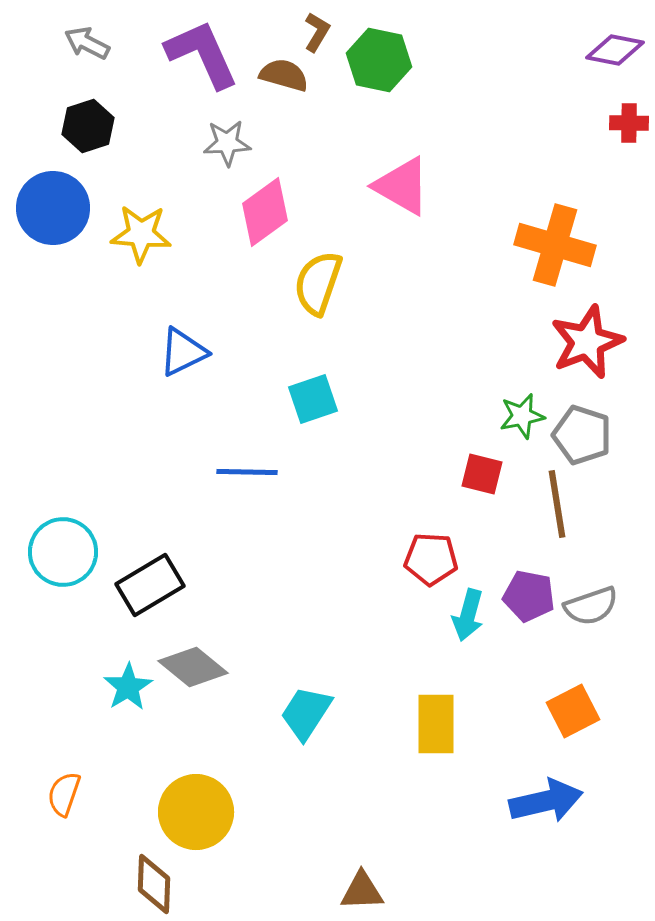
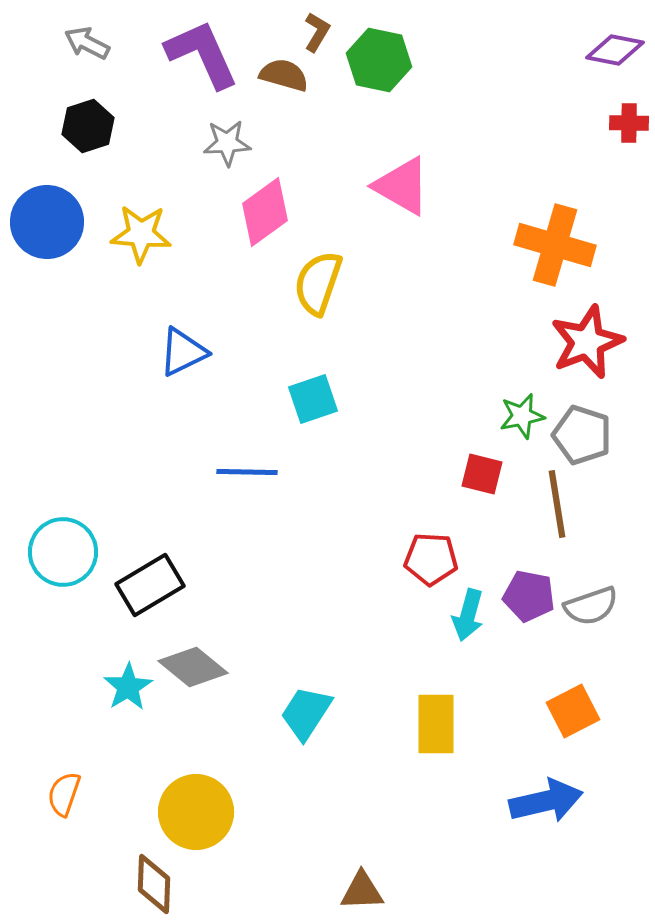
blue circle: moved 6 px left, 14 px down
